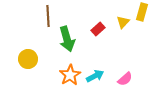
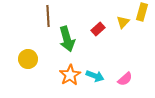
cyan arrow: rotated 48 degrees clockwise
